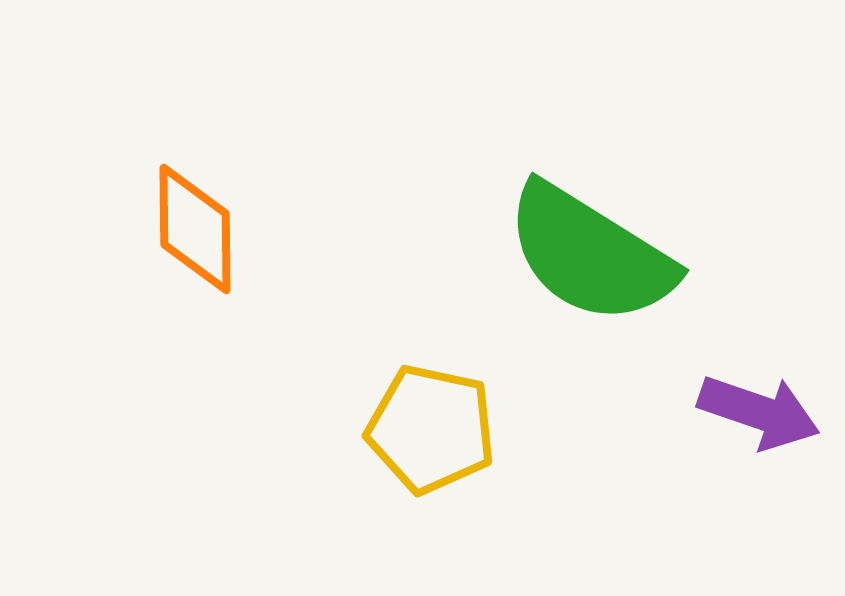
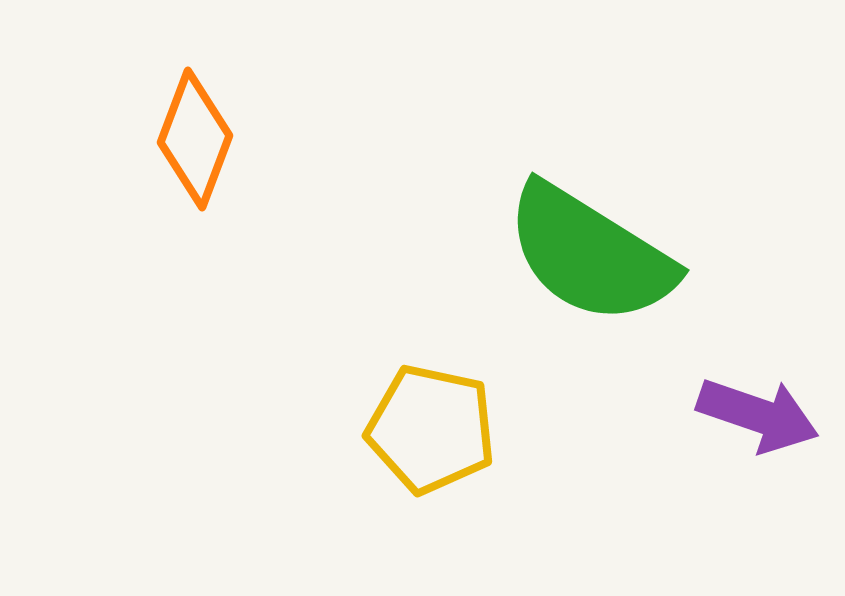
orange diamond: moved 90 px up; rotated 21 degrees clockwise
purple arrow: moved 1 px left, 3 px down
